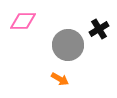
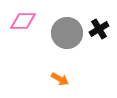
gray circle: moved 1 px left, 12 px up
